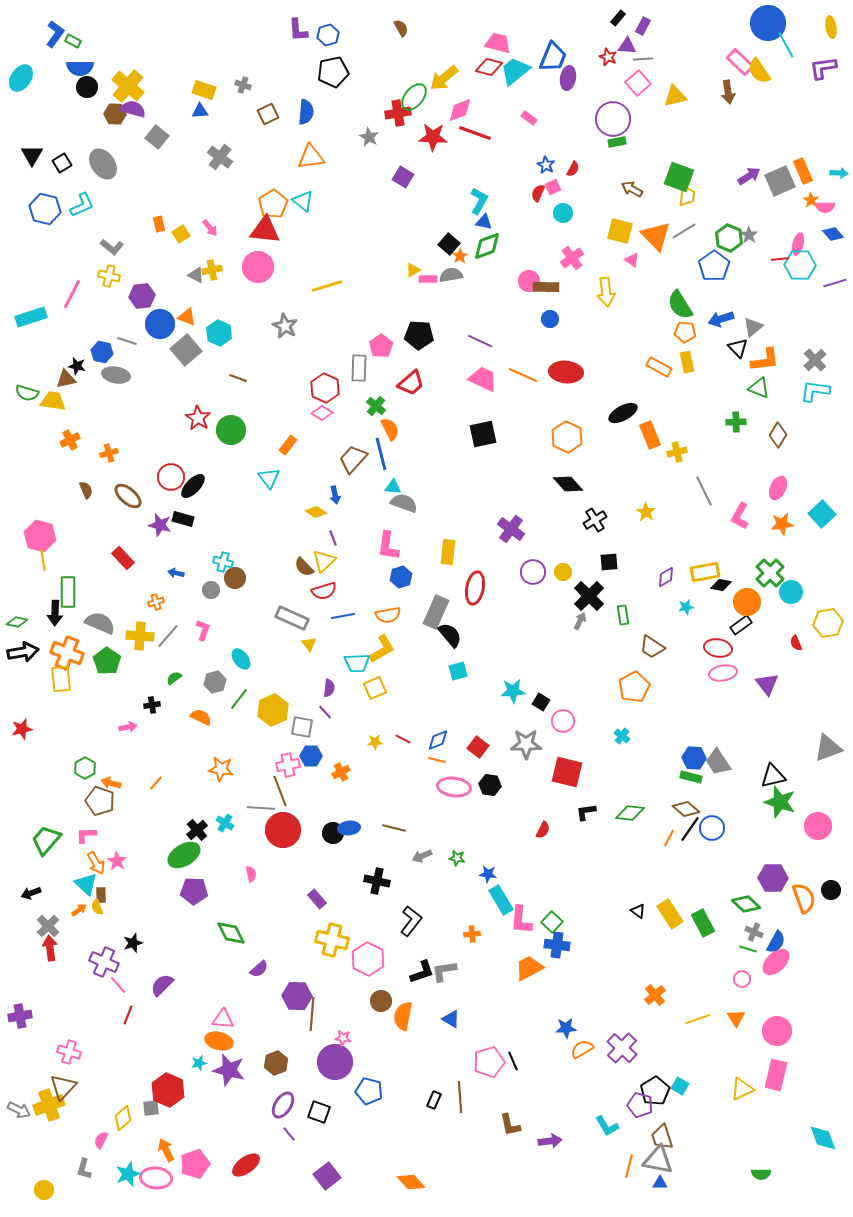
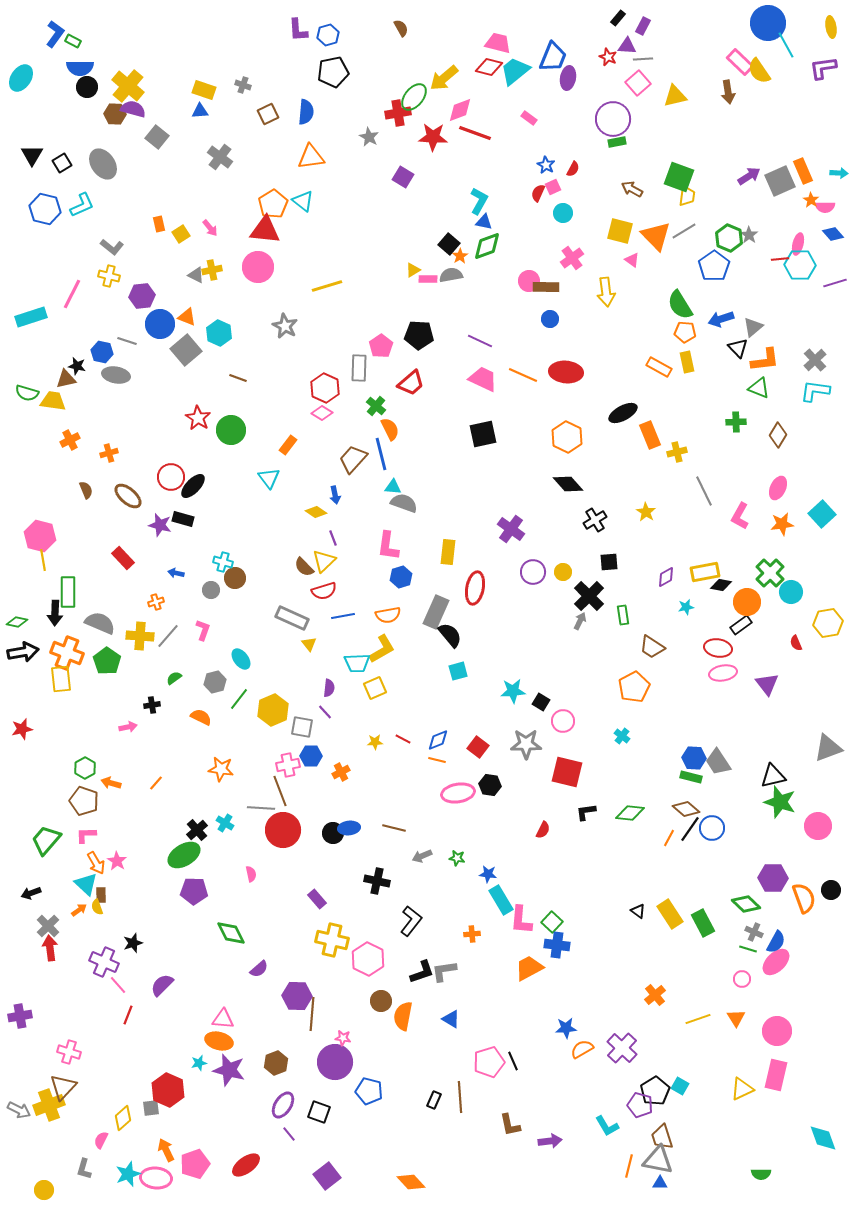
pink ellipse at (454, 787): moved 4 px right, 6 px down; rotated 16 degrees counterclockwise
brown pentagon at (100, 801): moved 16 px left
